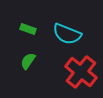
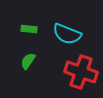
green rectangle: moved 1 px right; rotated 14 degrees counterclockwise
red cross: rotated 20 degrees counterclockwise
